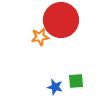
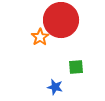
orange star: rotated 24 degrees counterclockwise
green square: moved 14 px up
